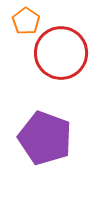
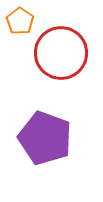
orange pentagon: moved 6 px left
